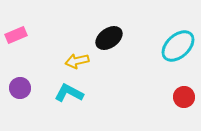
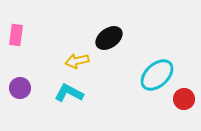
pink rectangle: rotated 60 degrees counterclockwise
cyan ellipse: moved 21 px left, 29 px down
red circle: moved 2 px down
